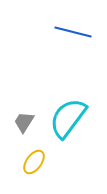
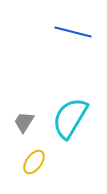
cyan semicircle: moved 2 px right; rotated 6 degrees counterclockwise
